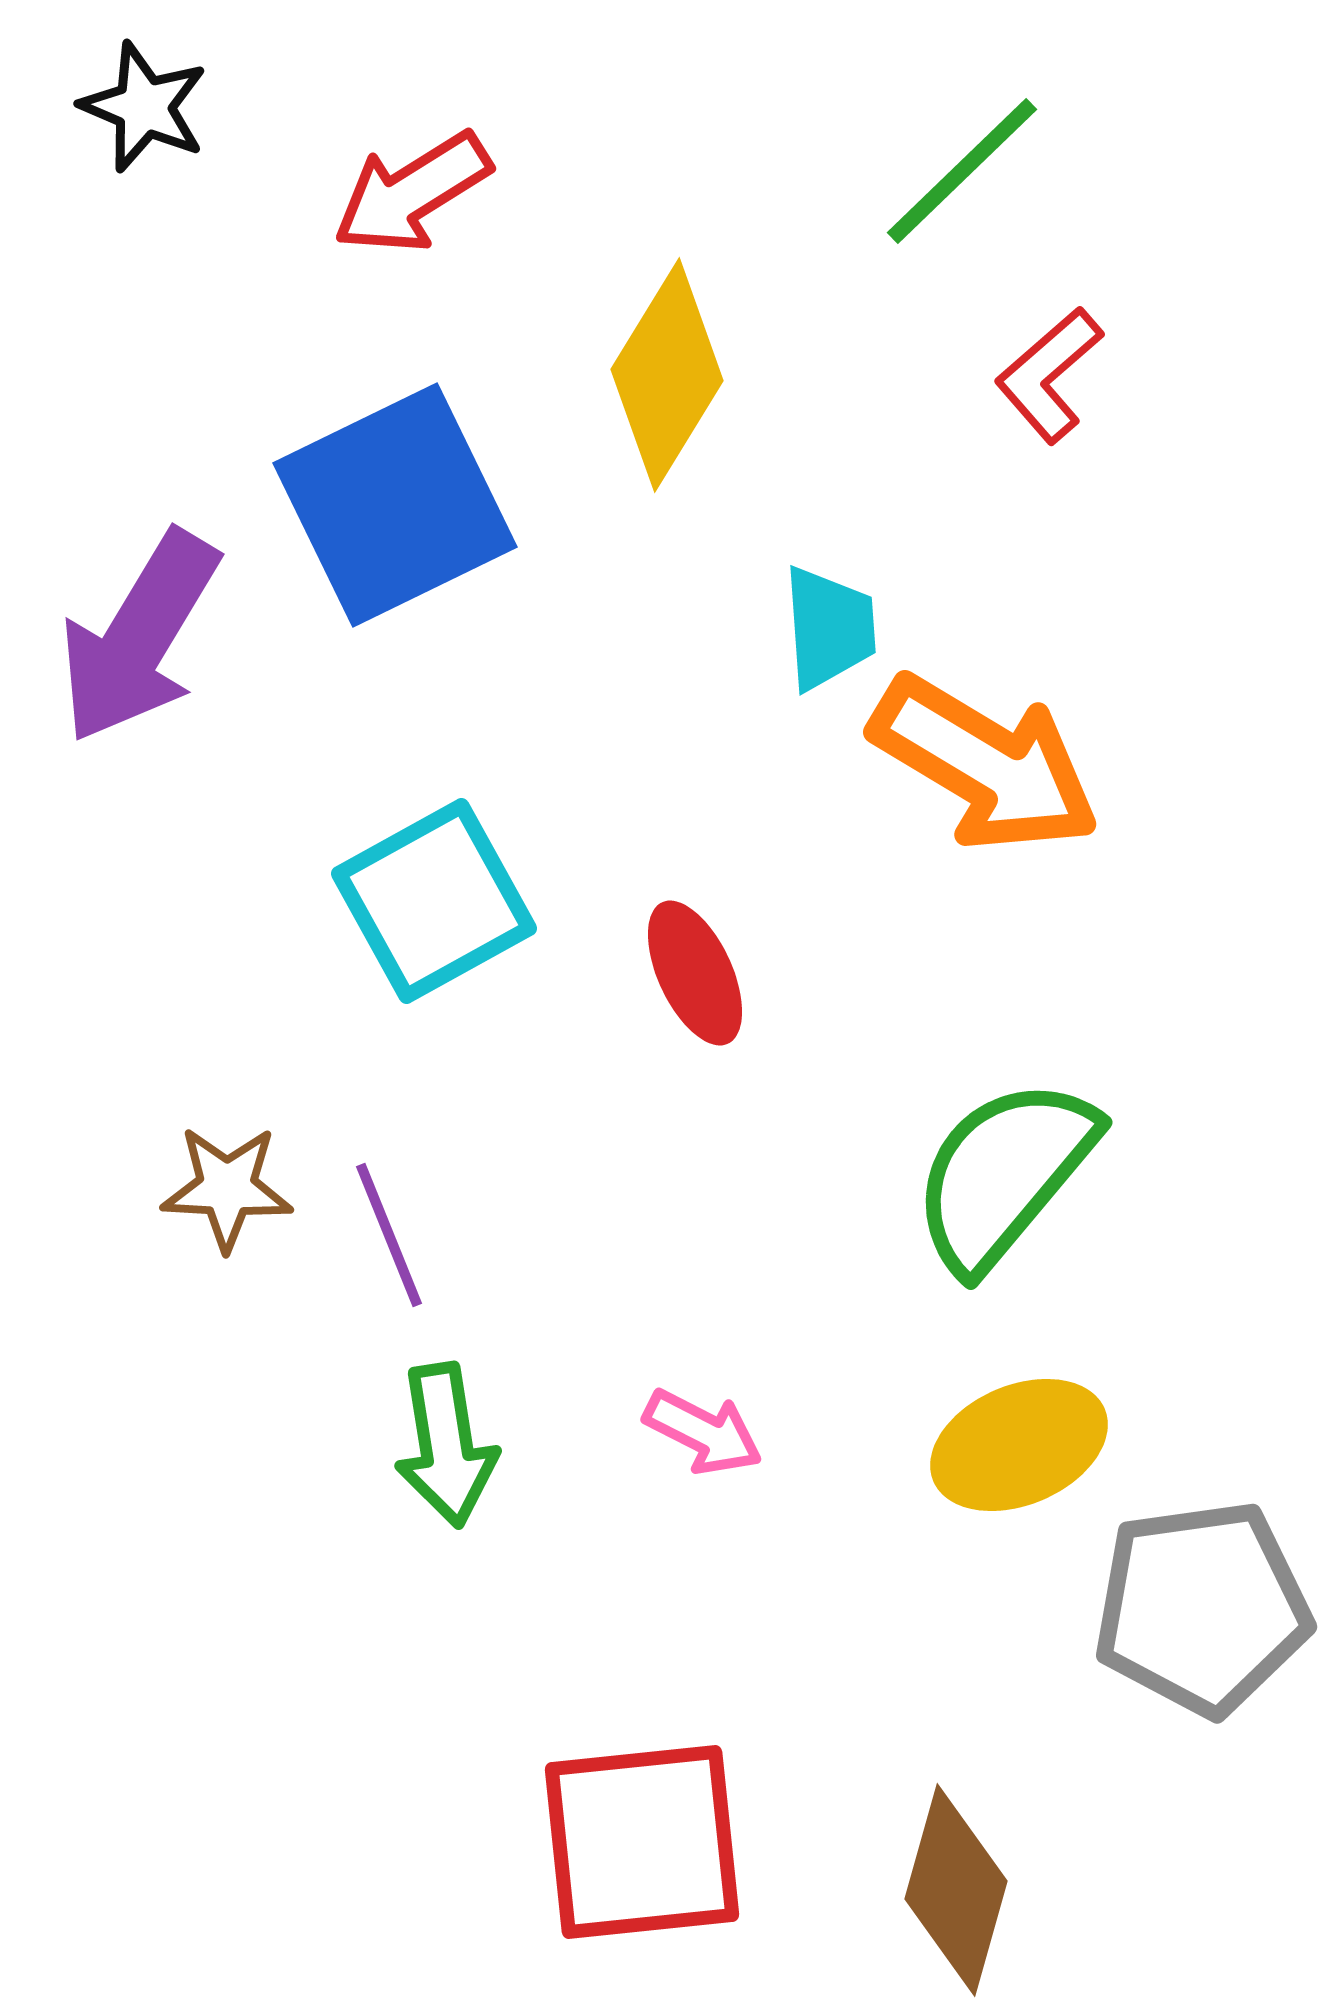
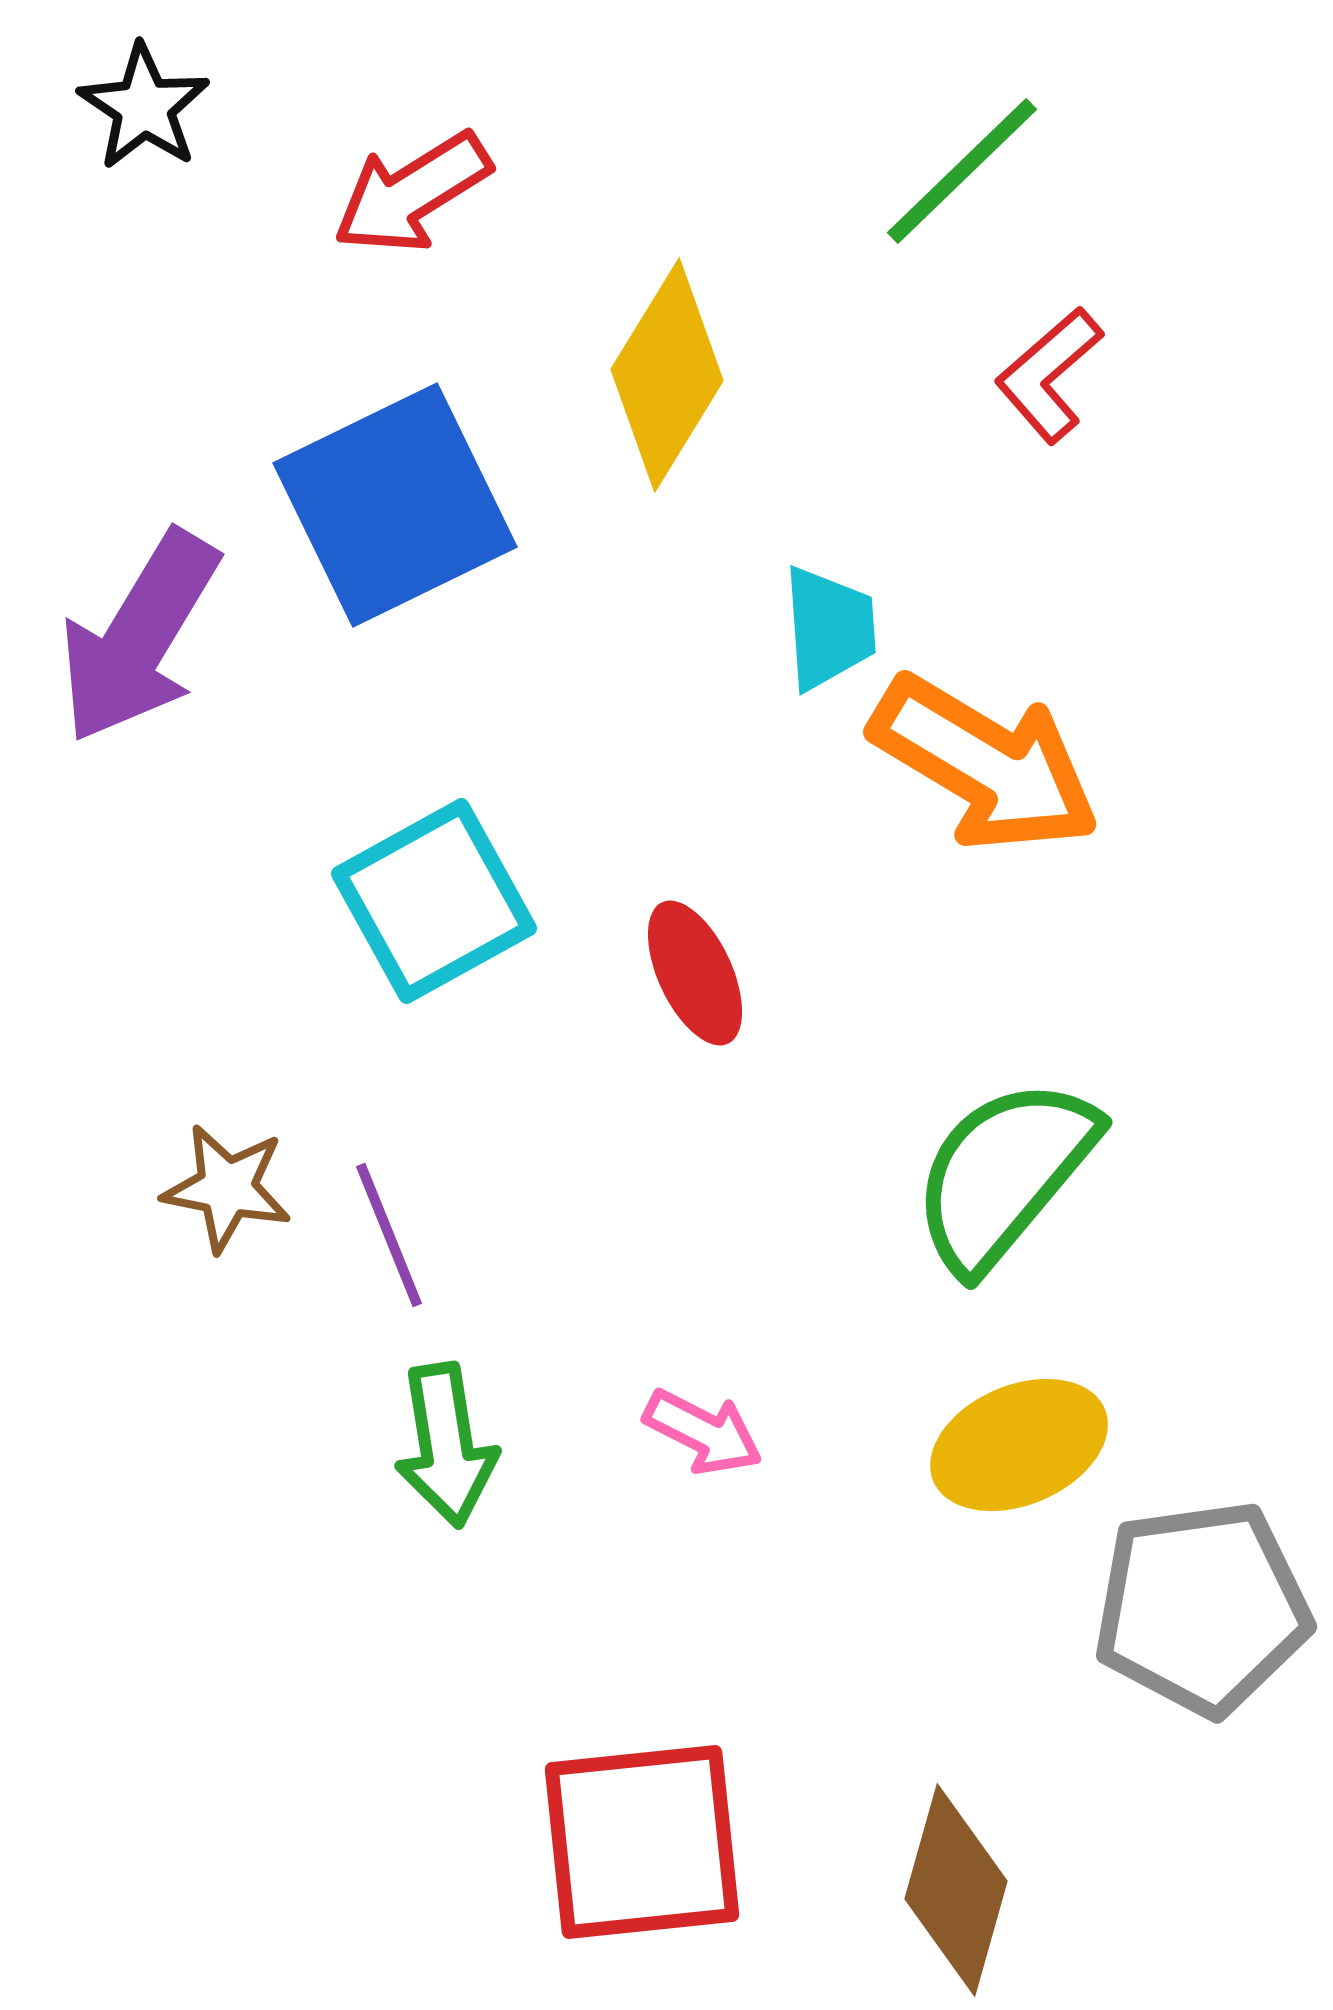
black star: rotated 11 degrees clockwise
brown star: rotated 8 degrees clockwise
